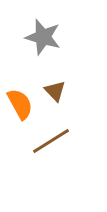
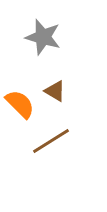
brown triangle: rotated 15 degrees counterclockwise
orange semicircle: rotated 16 degrees counterclockwise
